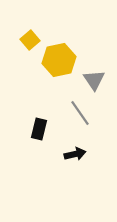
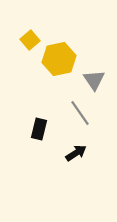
yellow hexagon: moved 1 px up
black arrow: moved 1 px right, 1 px up; rotated 20 degrees counterclockwise
